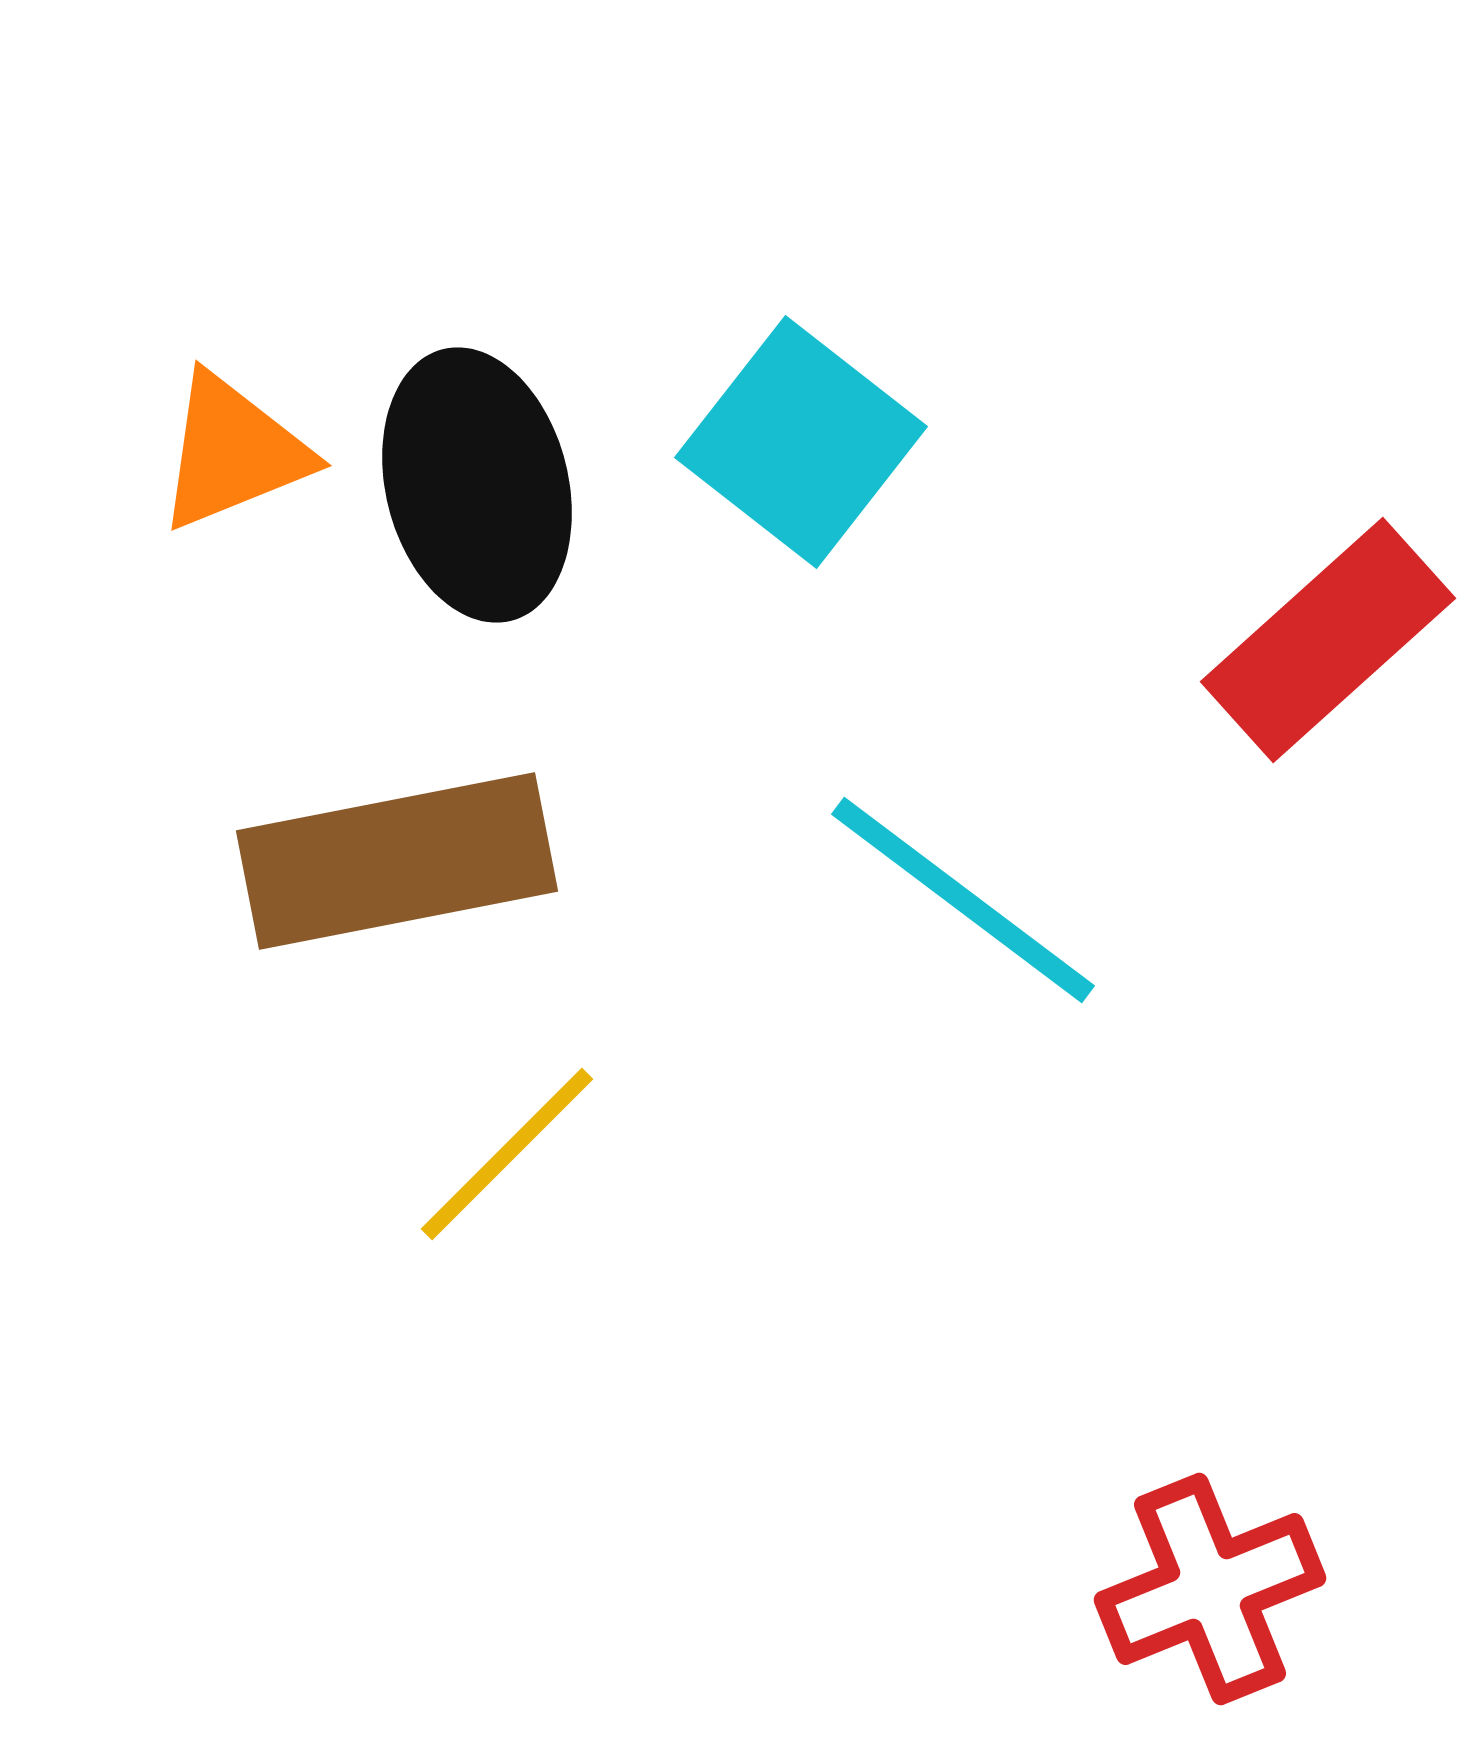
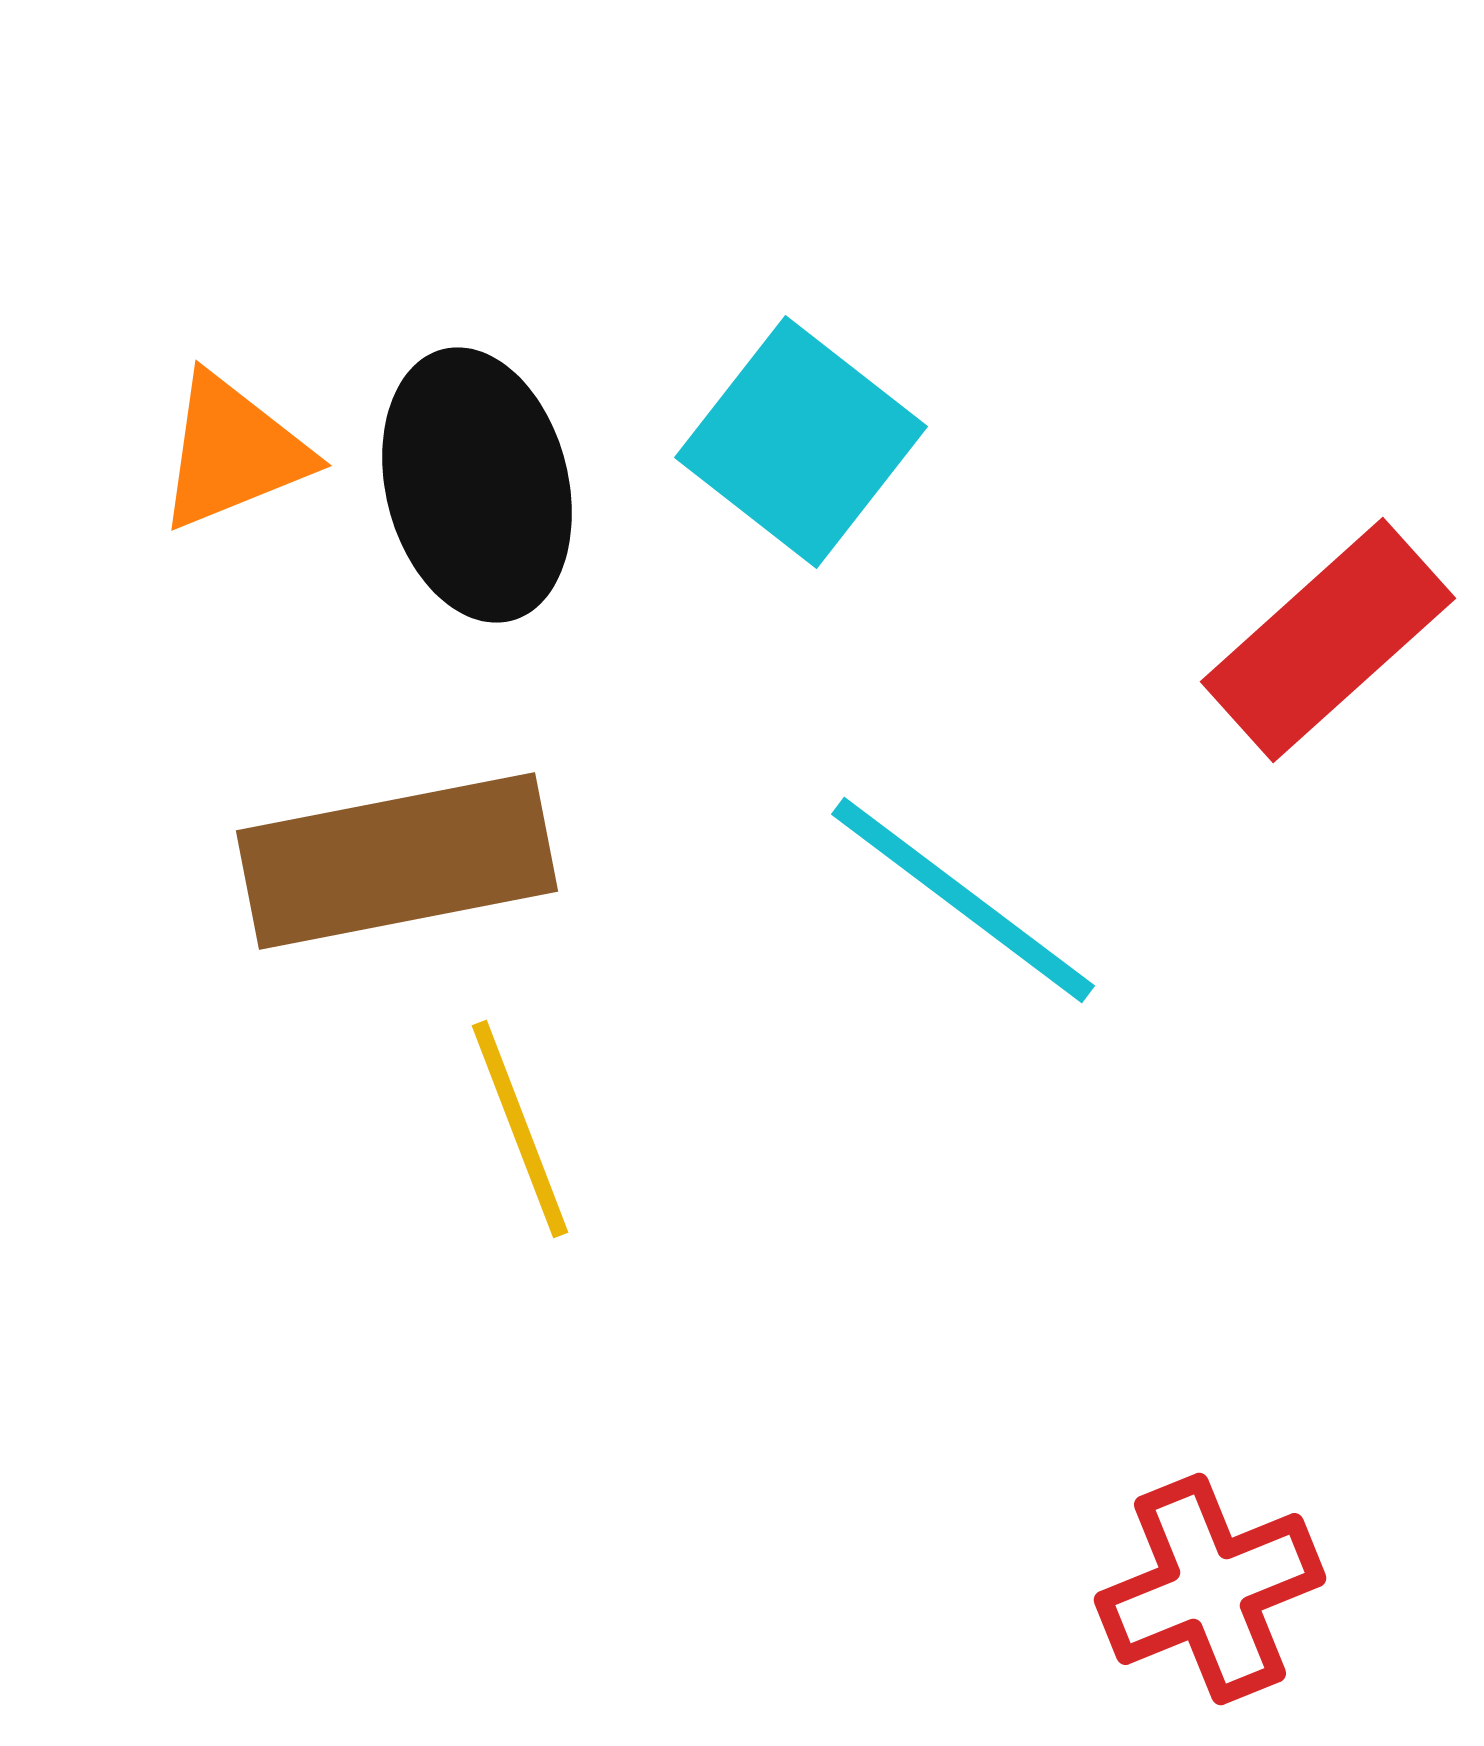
yellow line: moved 13 px right, 25 px up; rotated 66 degrees counterclockwise
